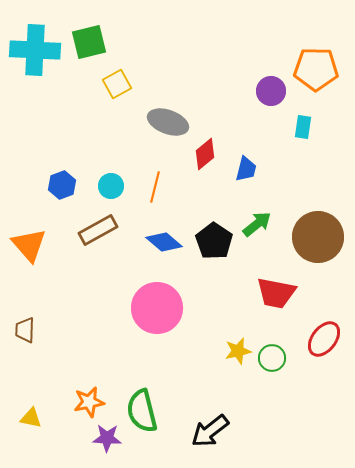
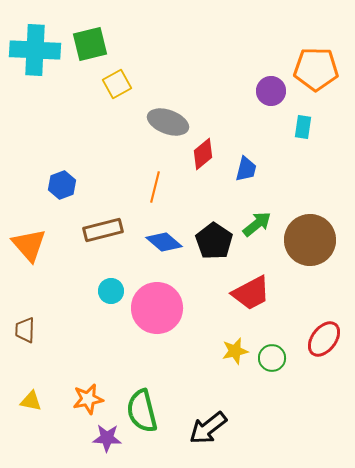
green square: moved 1 px right, 2 px down
red diamond: moved 2 px left
cyan circle: moved 105 px down
brown rectangle: moved 5 px right; rotated 15 degrees clockwise
brown circle: moved 8 px left, 3 px down
red trapezoid: moved 25 px left; rotated 39 degrees counterclockwise
yellow star: moved 3 px left
orange star: moved 1 px left, 3 px up
yellow triangle: moved 17 px up
black arrow: moved 2 px left, 3 px up
